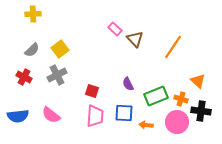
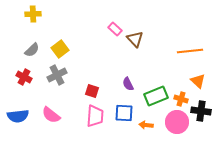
orange line: moved 17 px right, 4 px down; rotated 50 degrees clockwise
